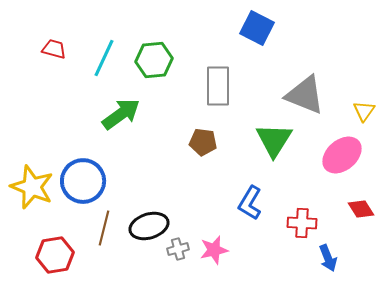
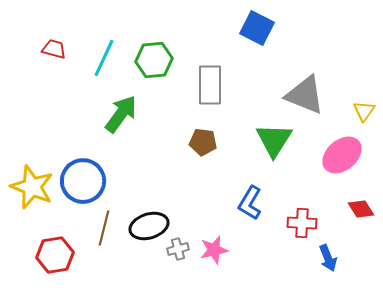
gray rectangle: moved 8 px left, 1 px up
green arrow: rotated 18 degrees counterclockwise
